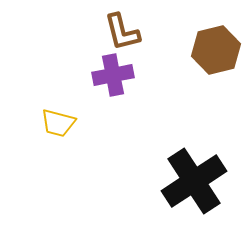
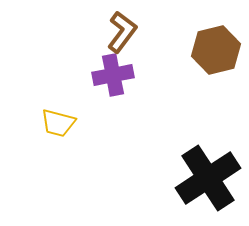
brown L-shape: rotated 129 degrees counterclockwise
black cross: moved 14 px right, 3 px up
